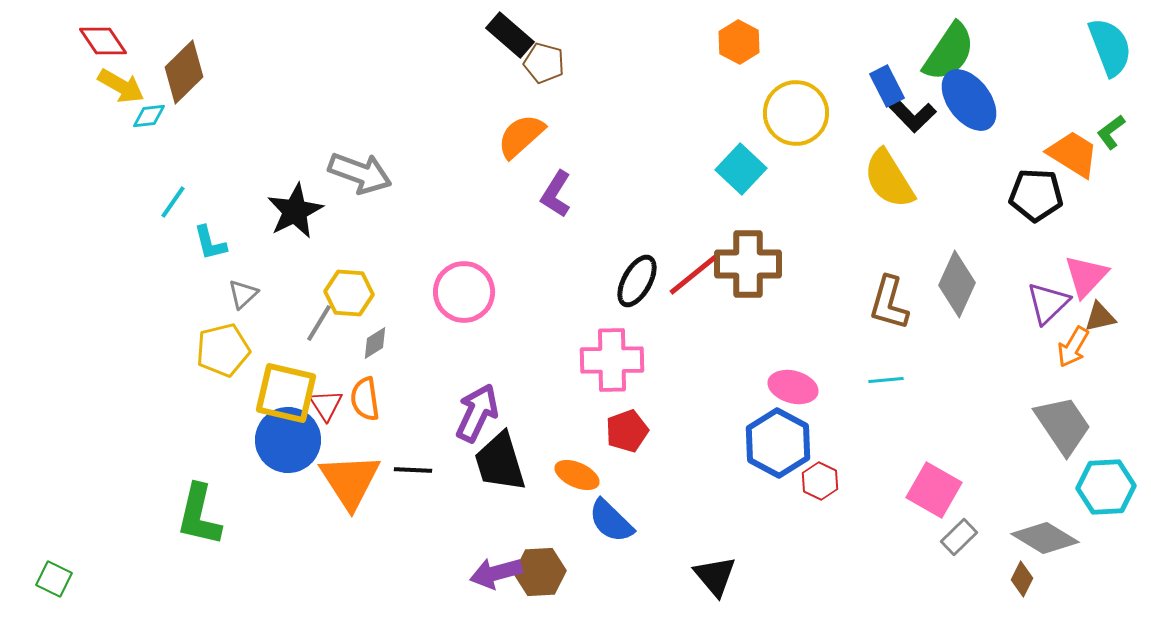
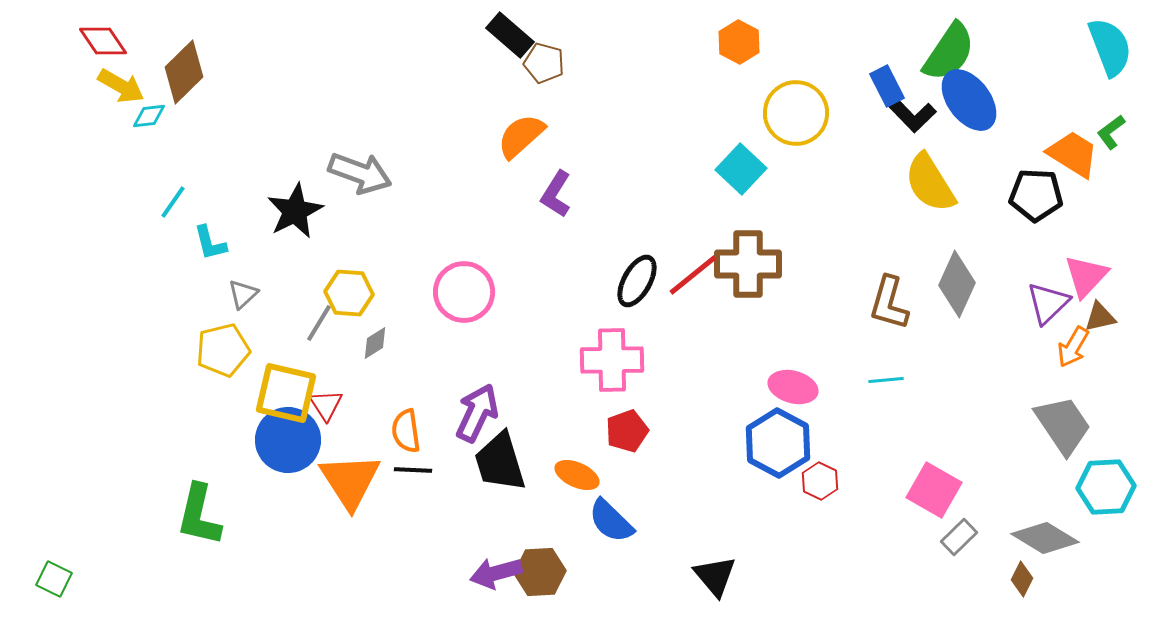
yellow semicircle at (889, 179): moved 41 px right, 4 px down
orange semicircle at (365, 399): moved 41 px right, 32 px down
